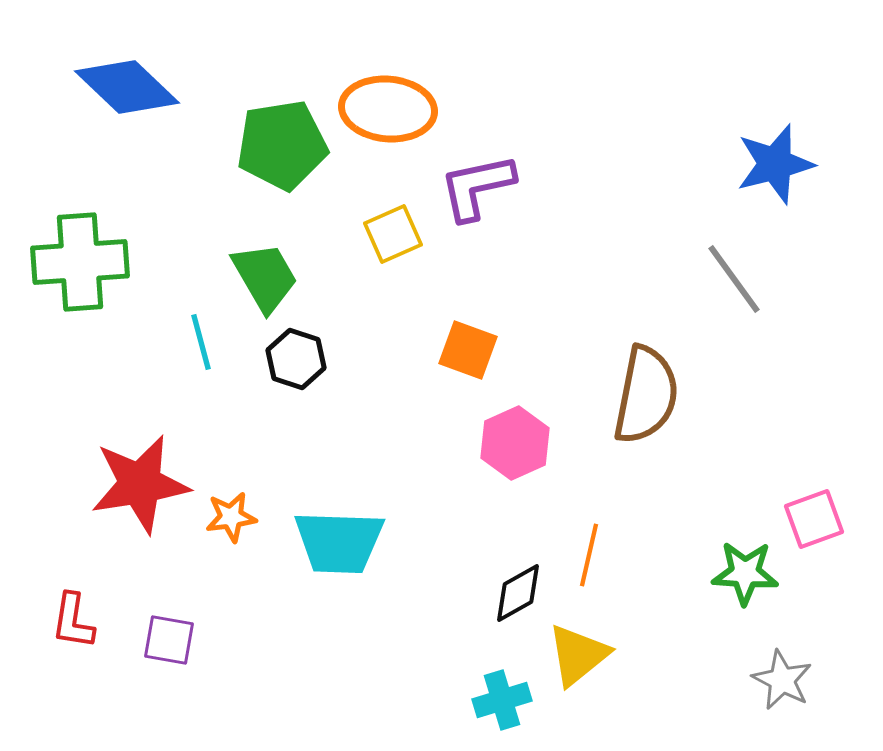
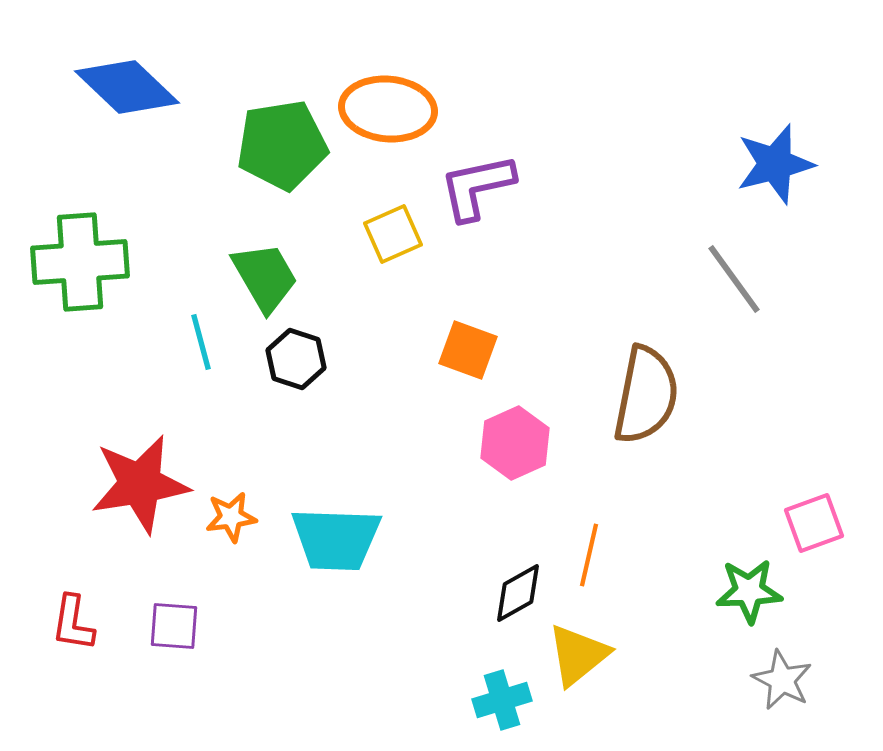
pink square: moved 4 px down
cyan trapezoid: moved 3 px left, 3 px up
green star: moved 4 px right, 18 px down; rotated 6 degrees counterclockwise
red L-shape: moved 2 px down
purple square: moved 5 px right, 14 px up; rotated 6 degrees counterclockwise
